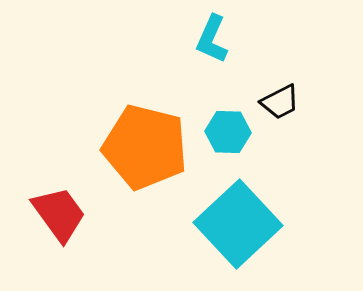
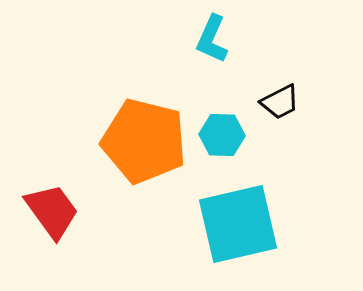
cyan hexagon: moved 6 px left, 3 px down
orange pentagon: moved 1 px left, 6 px up
red trapezoid: moved 7 px left, 3 px up
cyan square: rotated 30 degrees clockwise
